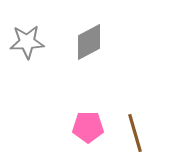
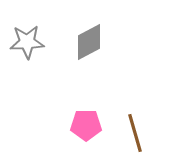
pink pentagon: moved 2 px left, 2 px up
